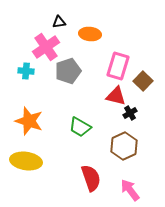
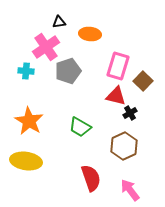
orange star: rotated 12 degrees clockwise
